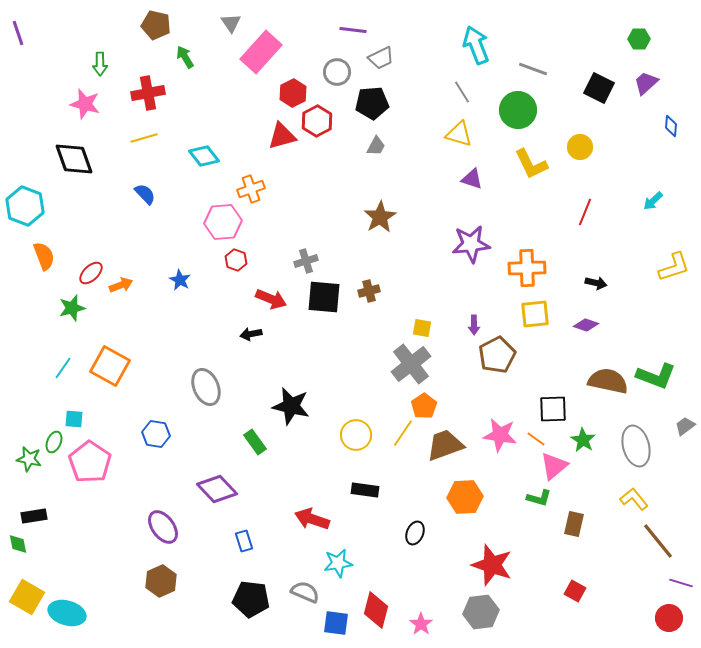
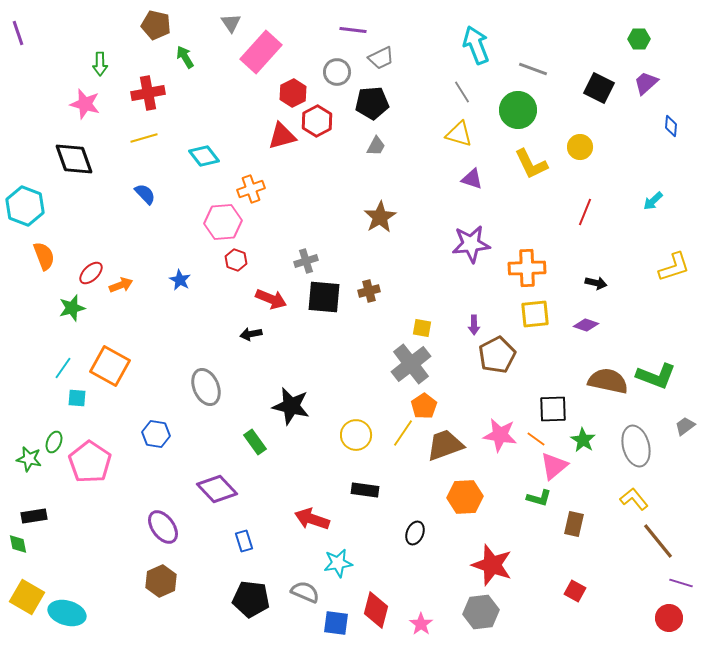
cyan square at (74, 419): moved 3 px right, 21 px up
